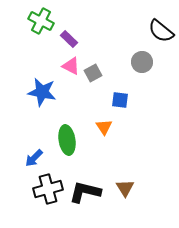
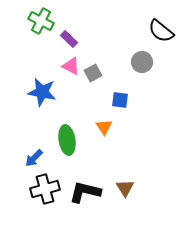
black cross: moved 3 px left
